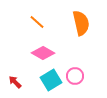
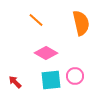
orange line: moved 1 px left, 2 px up
pink diamond: moved 3 px right
cyan square: rotated 25 degrees clockwise
